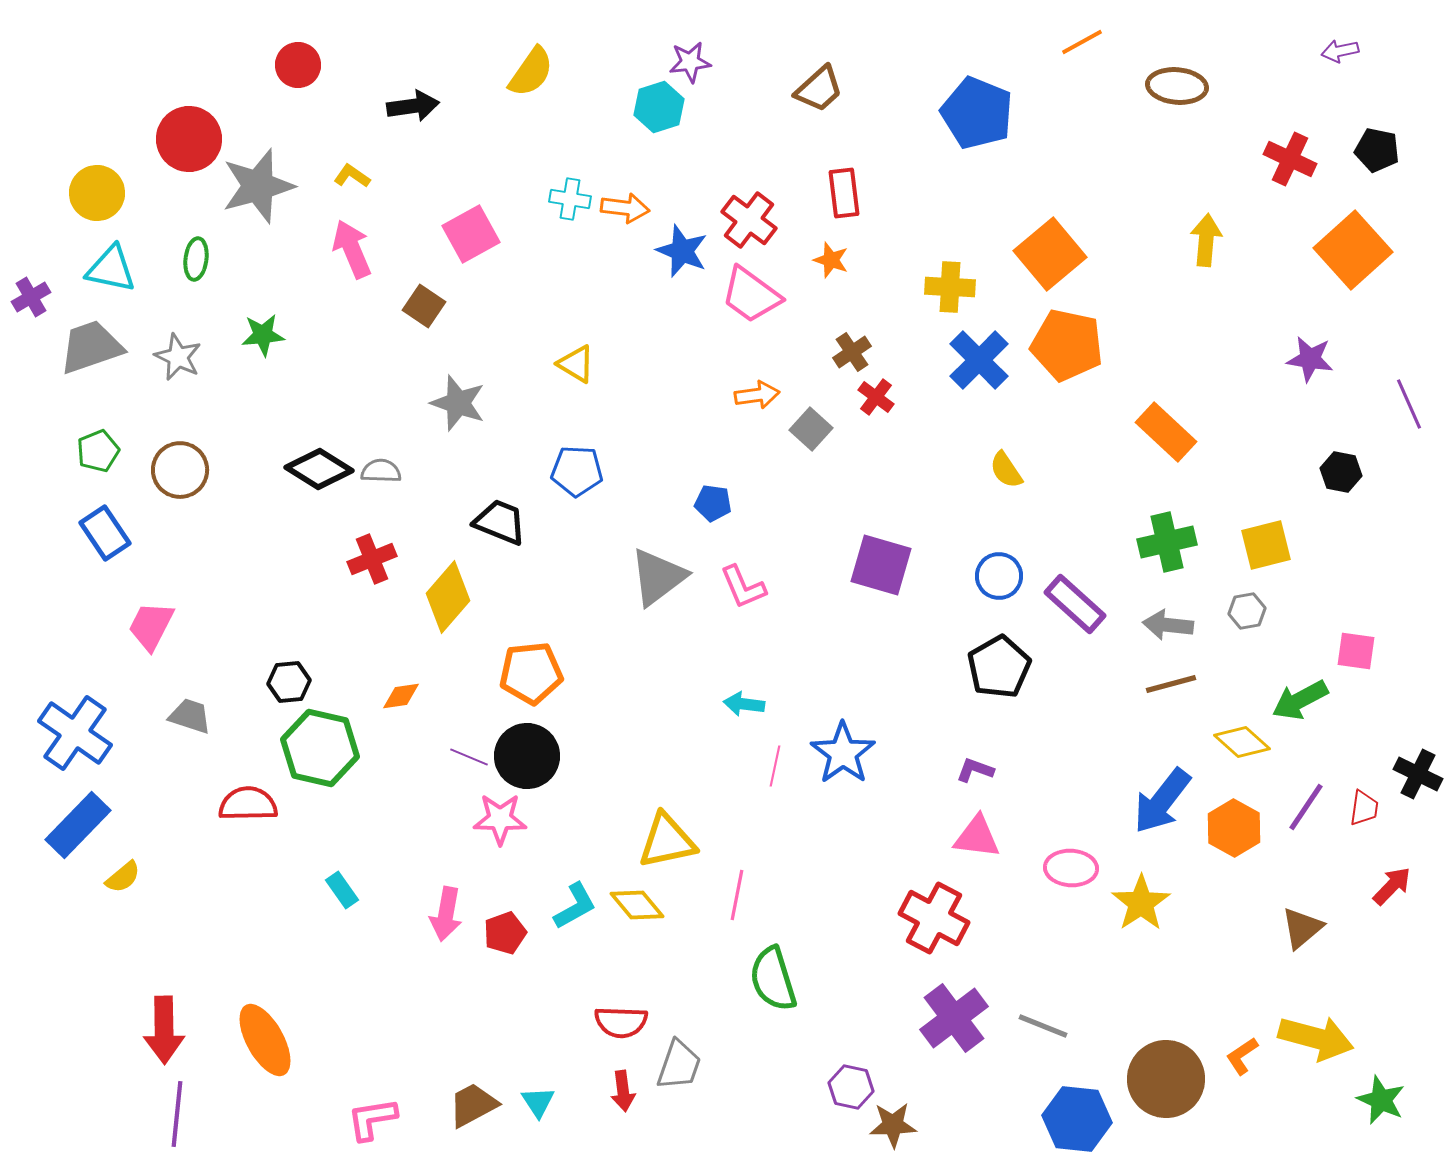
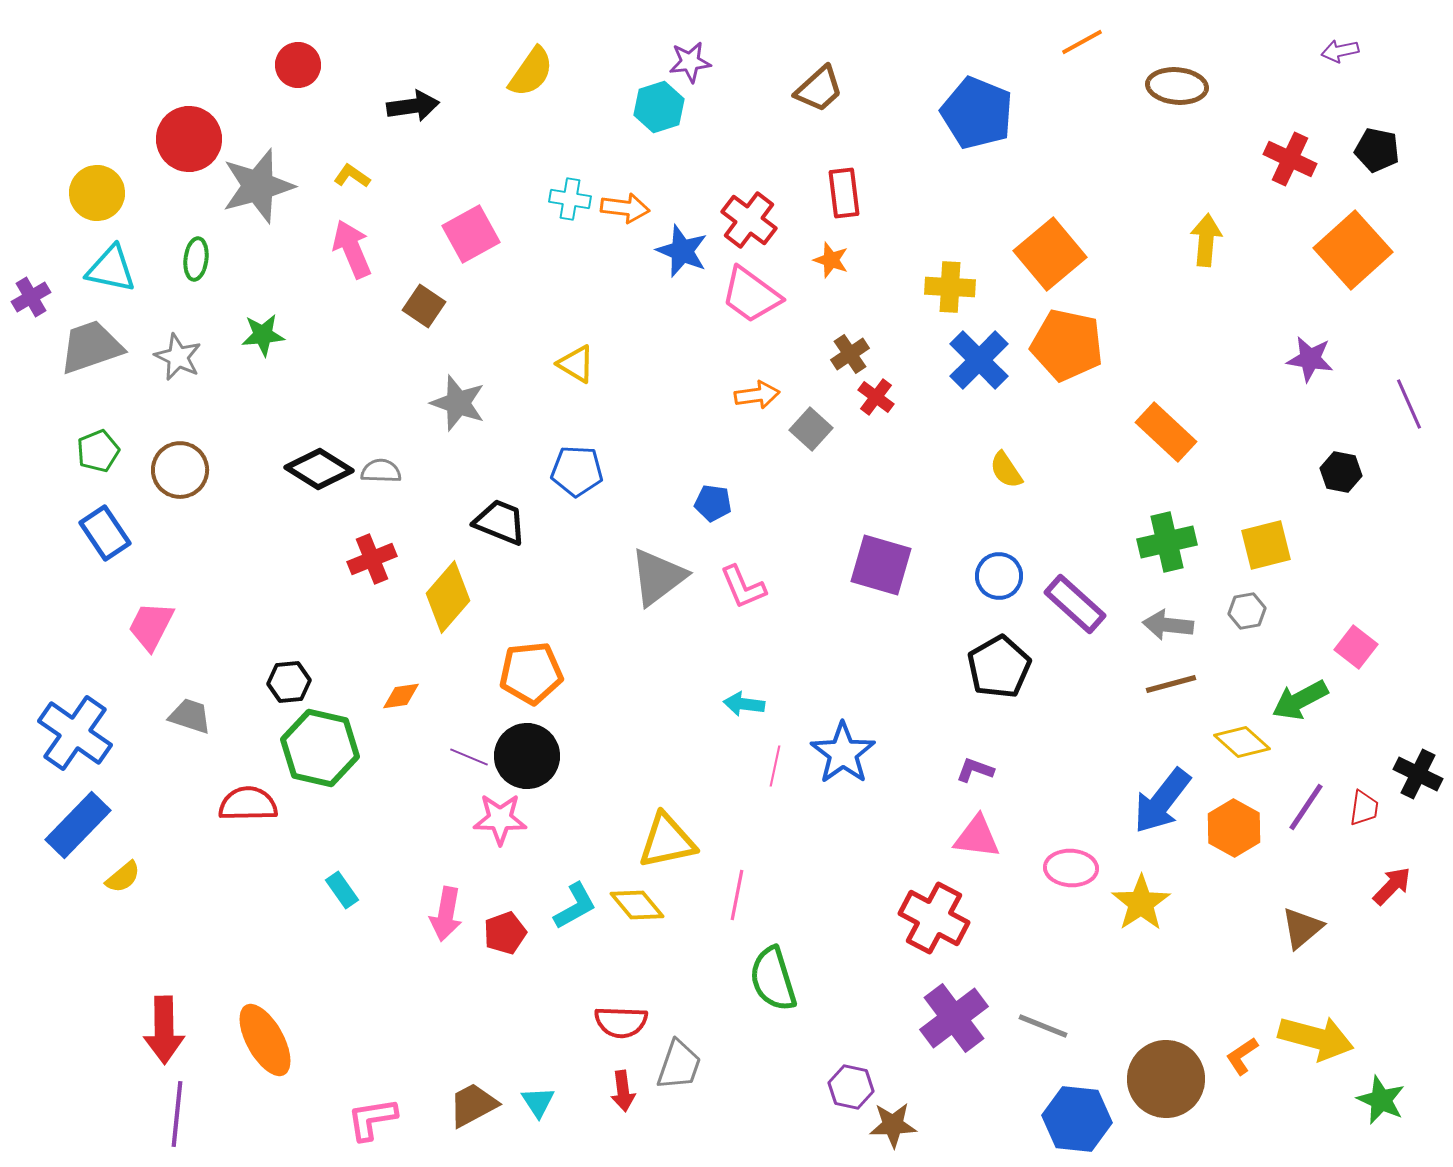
brown cross at (852, 352): moved 2 px left, 2 px down
pink square at (1356, 651): moved 4 px up; rotated 30 degrees clockwise
